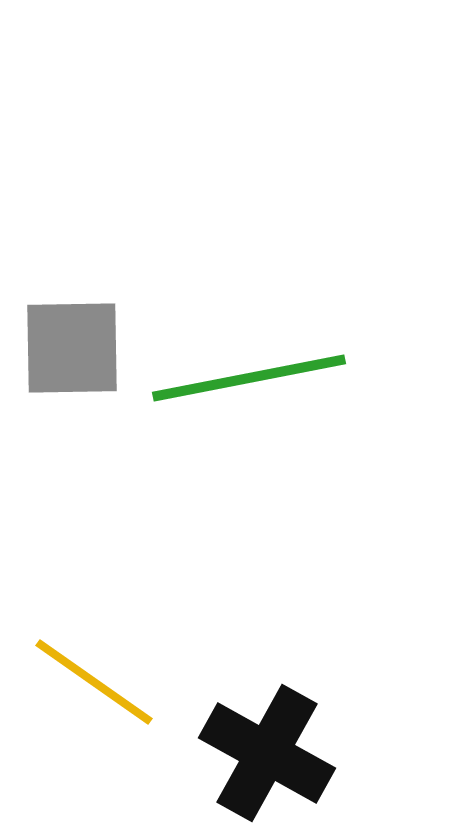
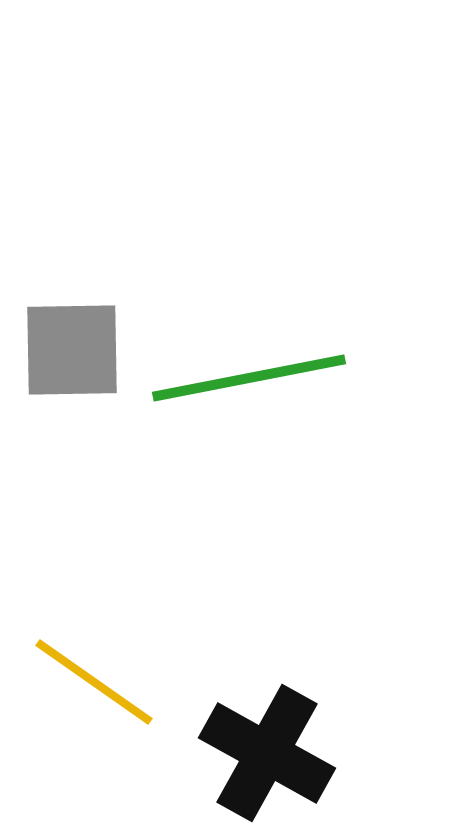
gray square: moved 2 px down
